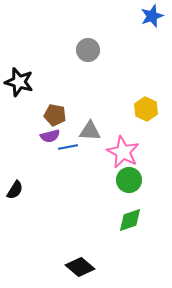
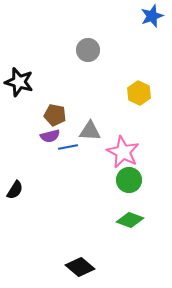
yellow hexagon: moved 7 px left, 16 px up
green diamond: rotated 40 degrees clockwise
